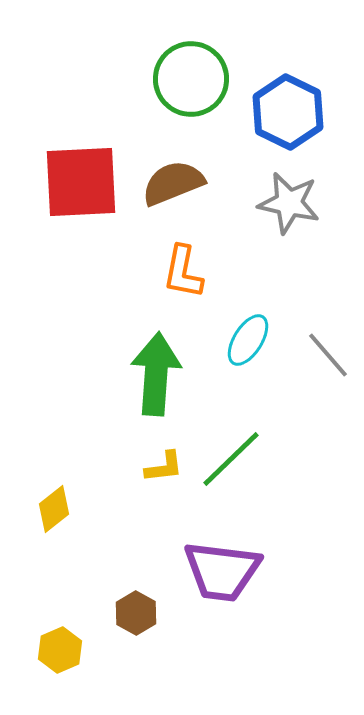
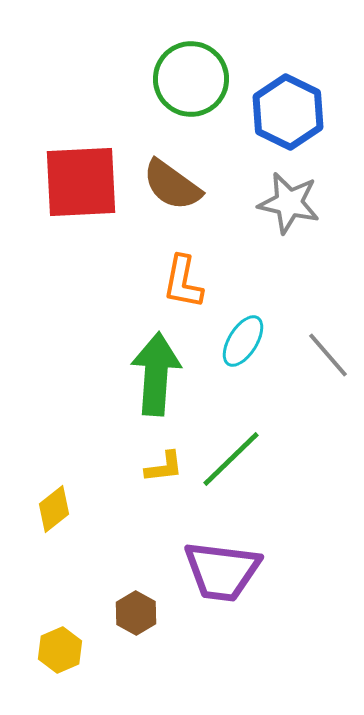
brown semicircle: moved 1 px left, 2 px down; rotated 122 degrees counterclockwise
orange L-shape: moved 10 px down
cyan ellipse: moved 5 px left, 1 px down
